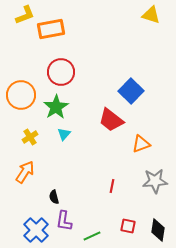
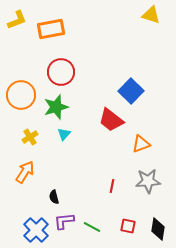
yellow L-shape: moved 8 px left, 5 px down
green star: rotated 15 degrees clockwise
gray star: moved 7 px left
purple L-shape: rotated 75 degrees clockwise
black diamond: moved 1 px up
green line: moved 9 px up; rotated 54 degrees clockwise
